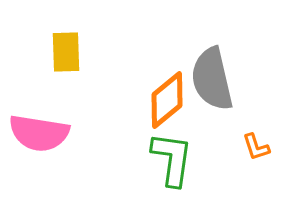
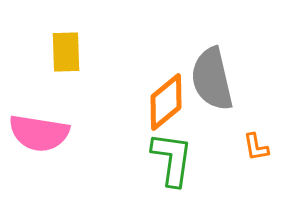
orange diamond: moved 1 px left, 2 px down
orange L-shape: rotated 8 degrees clockwise
